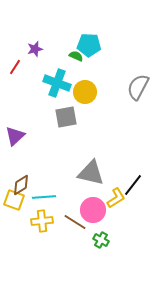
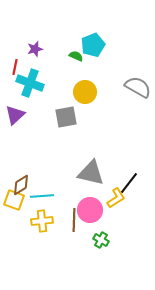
cyan pentagon: moved 4 px right; rotated 25 degrees counterclockwise
red line: rotated 21 degrees counterclockwise
cyan cross: moved 27 px left
gray semicircle: rotated 92 degrees clockwise
purple triangle: moved 21 px up
black line: moved 4 px left, 2 px up
cyan line: moved 2 px left, 1 px up
pink circle: moved 3 px left
brown line: moved 1 px left, 2 px up; rotated 60 degrees clockwise
